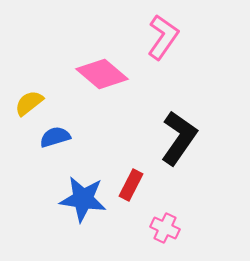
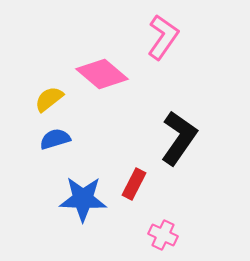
yellow semicircle: moved 20 px right, 4 px up
blue semicircle: moved 2 px down
red rectangle: moved 3 px right, 1 px up
blue star: rotated 6 degrees counterclockwise
pink cross: moved 2 px left, 7 px down
